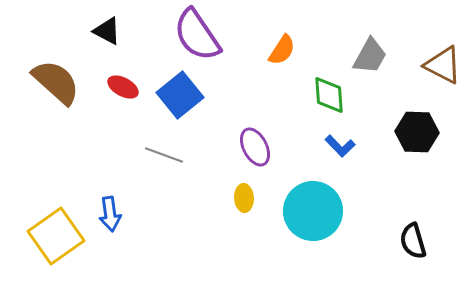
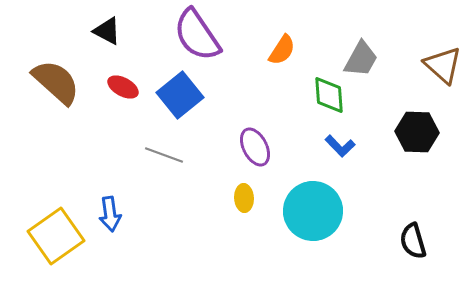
gray trapezoid: moved 9 px left, 3 px down
brown triangle: rotated 15 degrees clockwise
